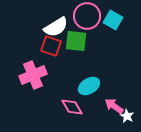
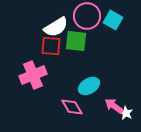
red square: rotated 15 degrees counterclockwise
white star: moved 1 px left, 3 px up
